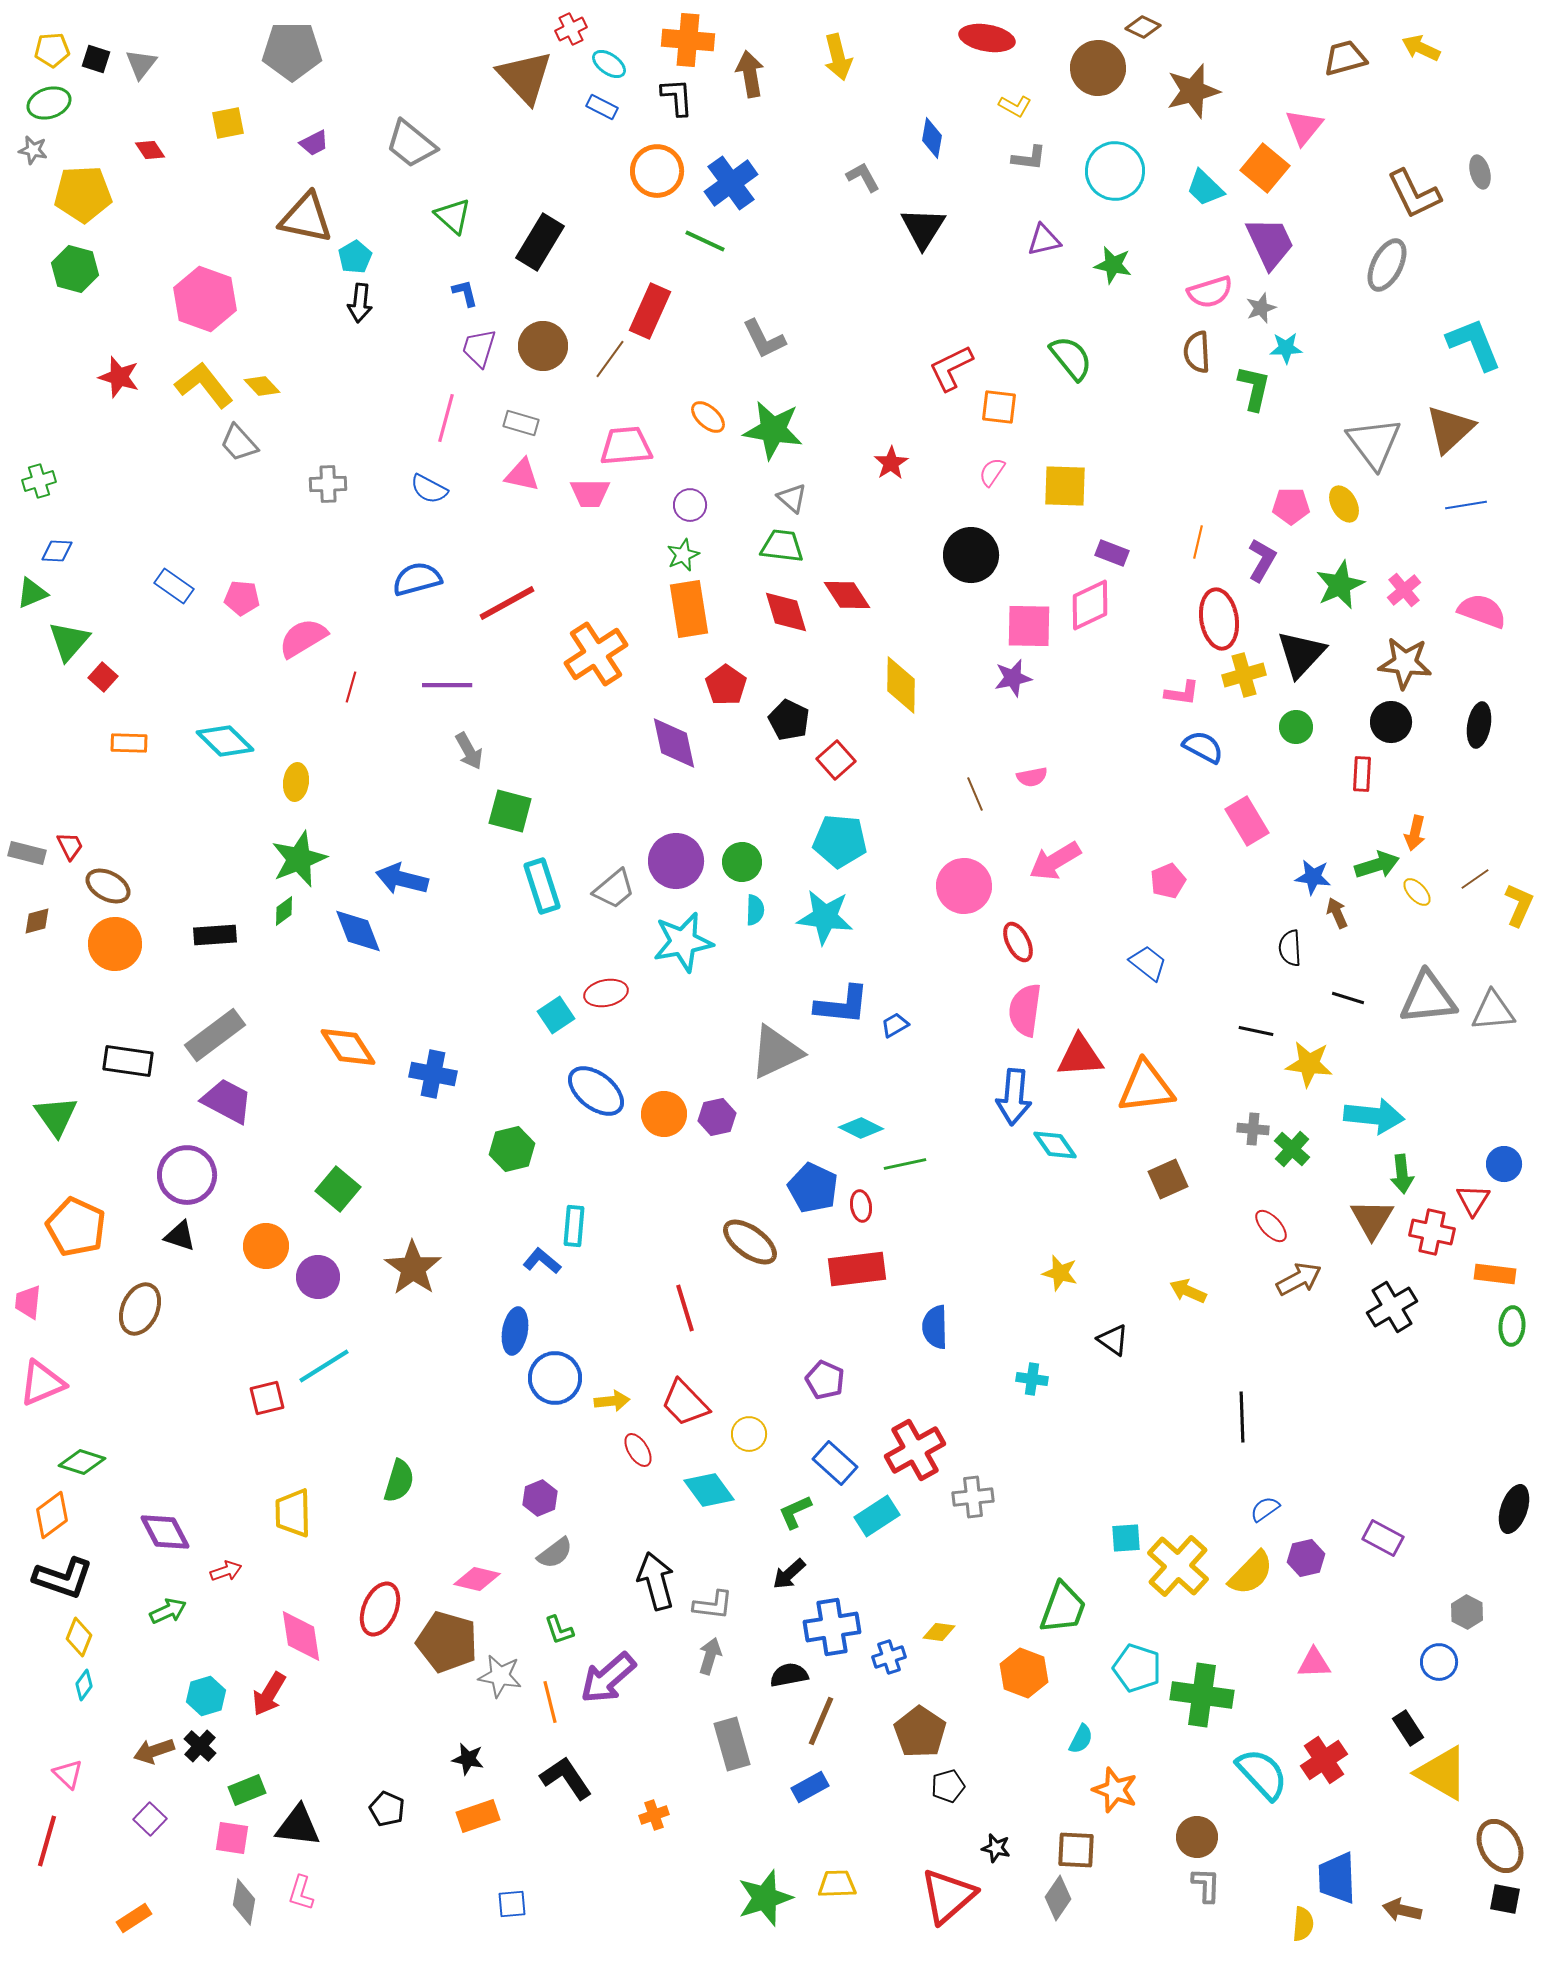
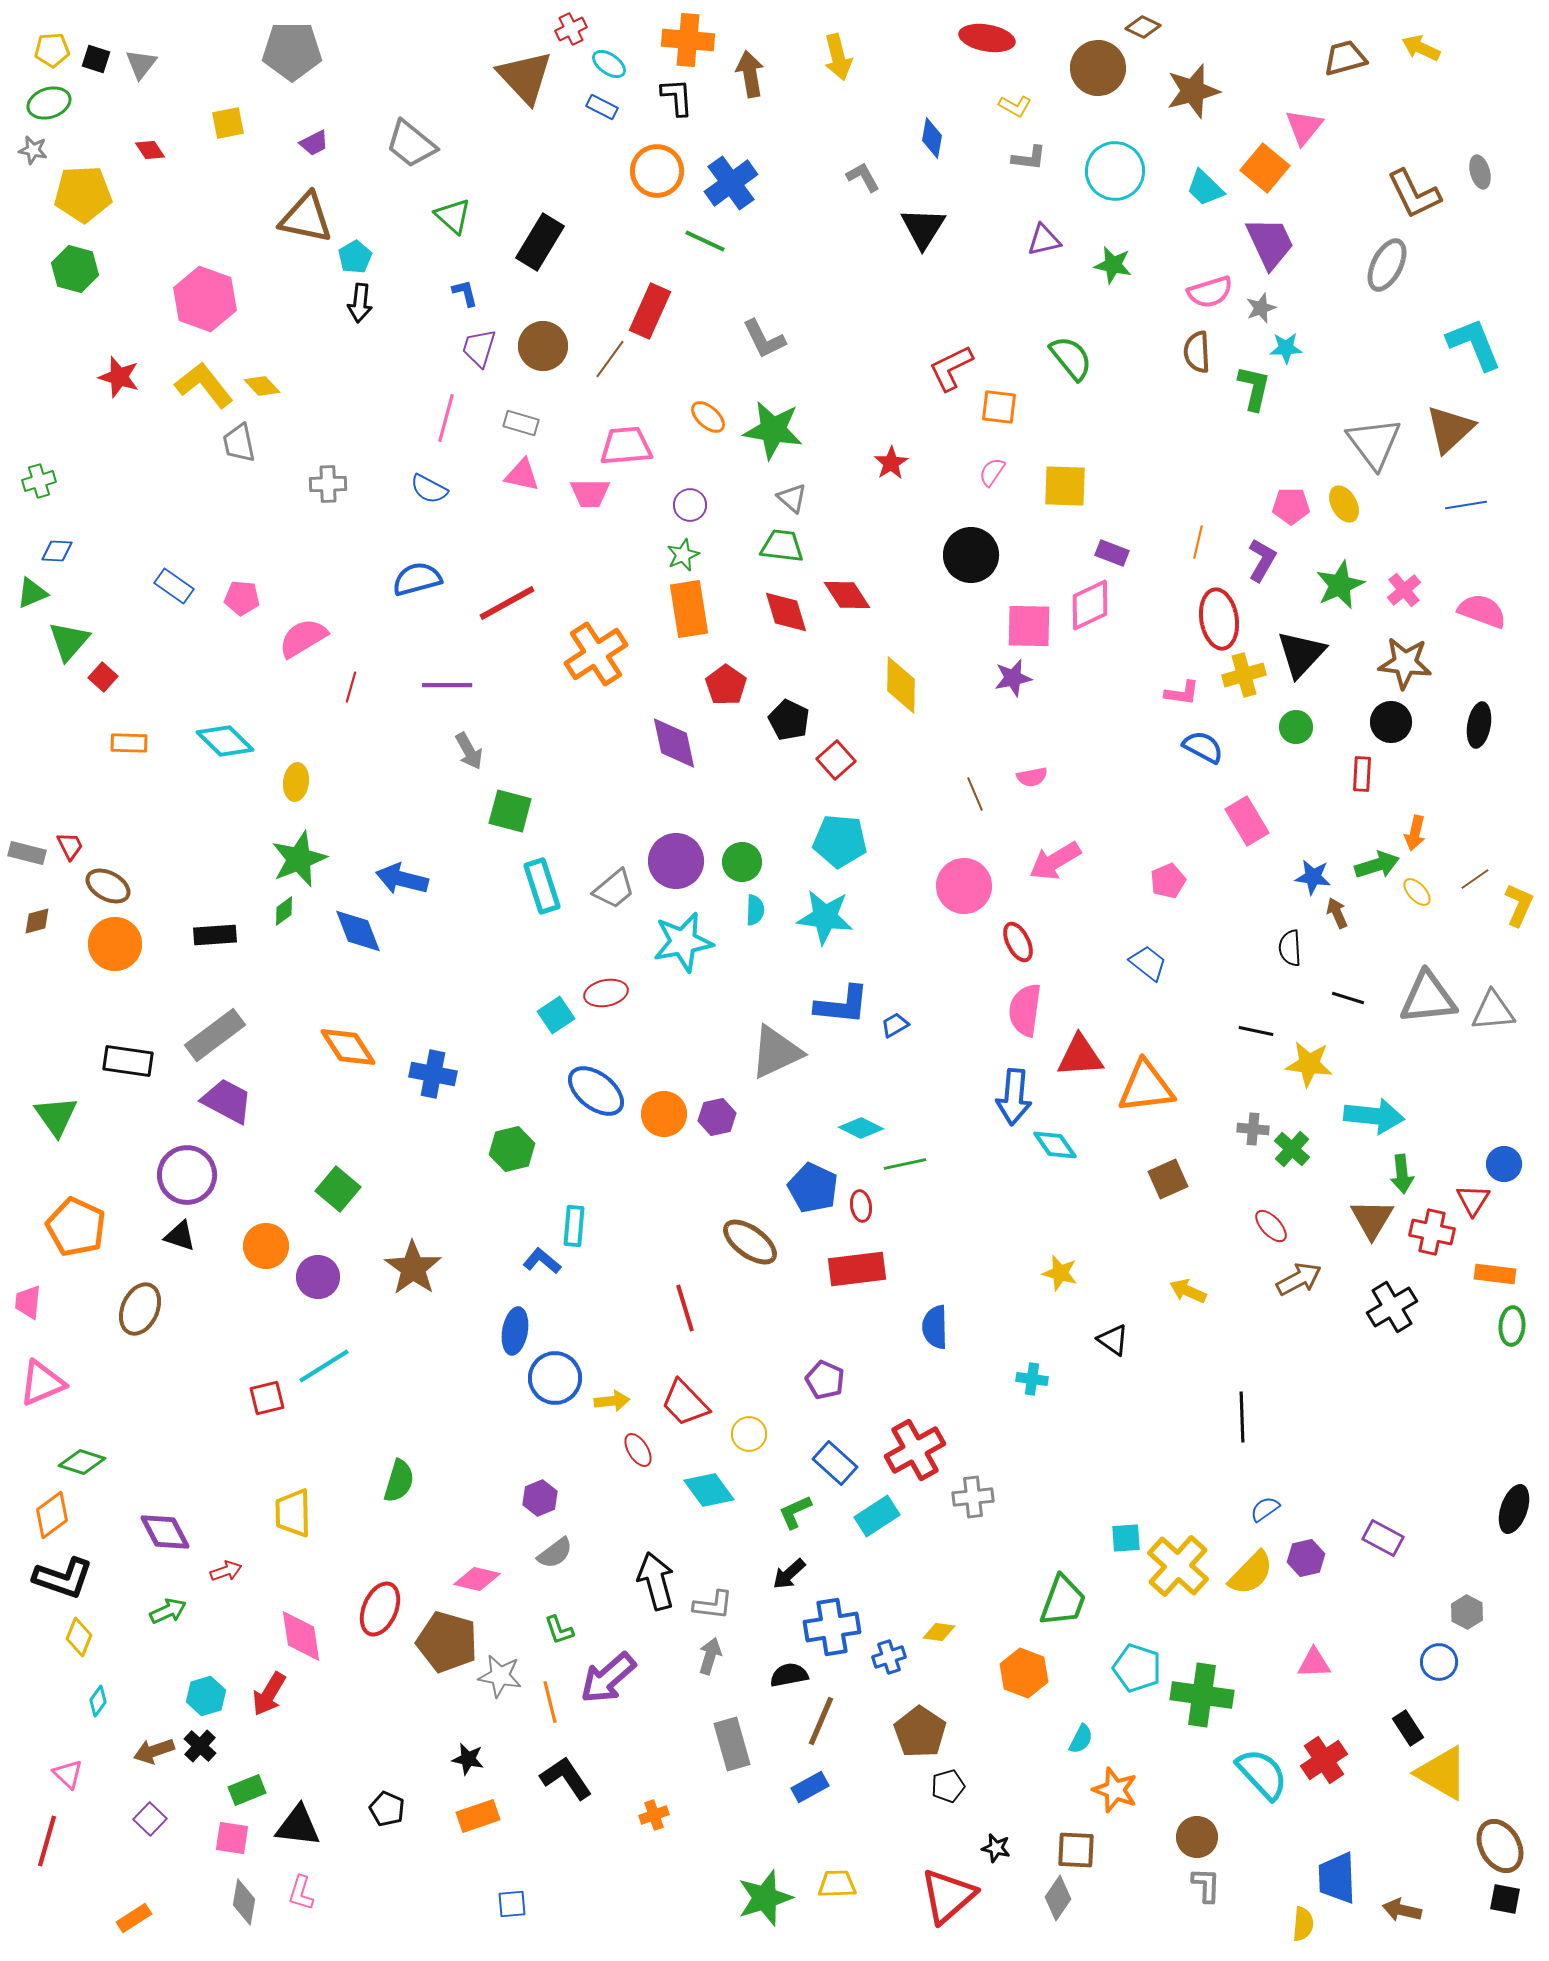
gray trapezoid at (239, 443): rotated 30 degrees clockwise
green trapezoid at (1063, 1608): moved 7 px up
cyan diamond at (84, 1685): moved 14 px right, 16 px down
